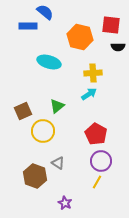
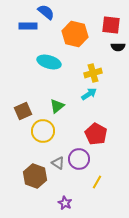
blue semicircle: moved 1 px right
orange hexagon: moved 5 px left, 3 px up
yellow cross: rotated 12 degrees counterclockwise
purple circle: moved 22 px left, 2 px up
